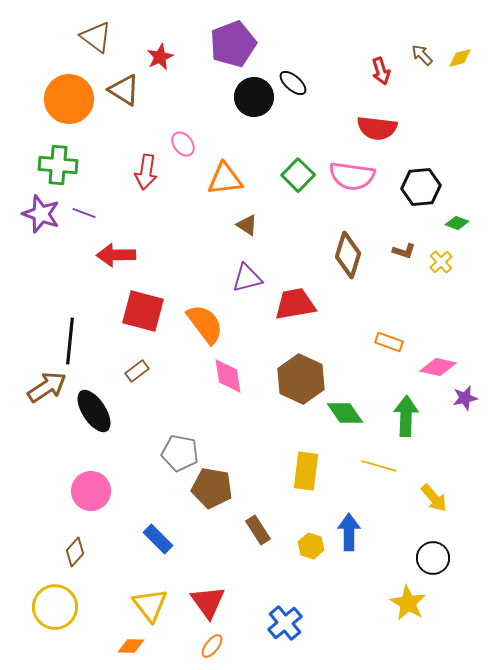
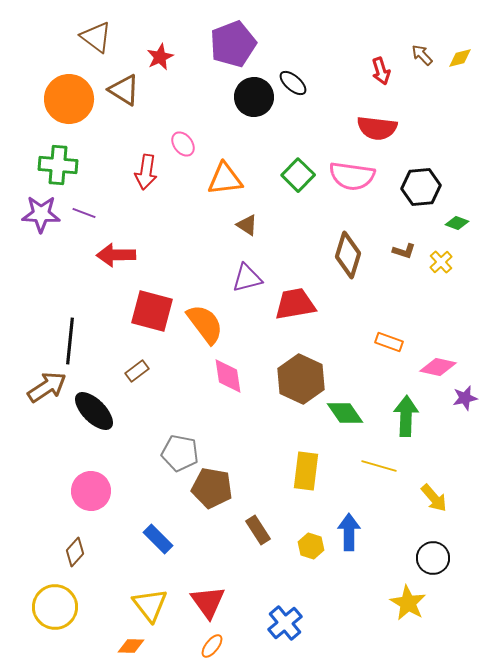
purple star at (41, 214): rotated 18 degrees counterclockwise
red square at (143, 311): moved 9 px right
black ellipse at (94, 411): rotated 12 degrees counterclockwise
